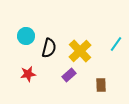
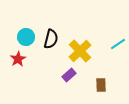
cyan circle: moved 1 px down
cyan line: moved 2 px right; rotated 21 degrees clockwise
black semicircle: moved 2 px right, 9 px up
red star: moved 10 px left, 15 px up; rotated 21 degrees counterclockwise
